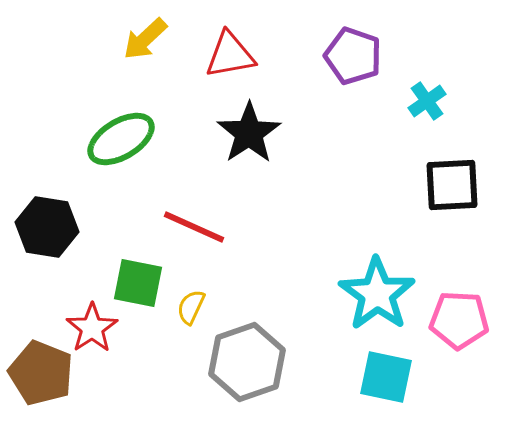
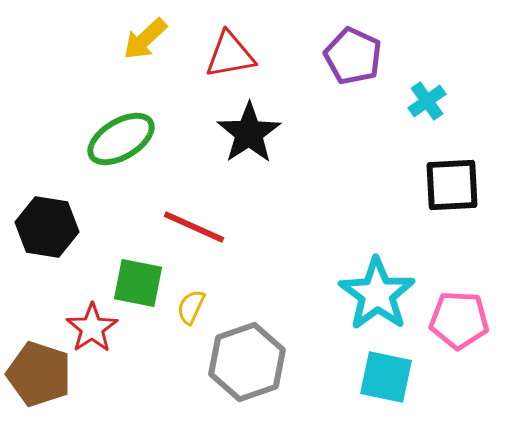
purple pentagon: rotated 6 degrees clockwise
brown pentagon: moved 2 px left, 1 px down; rotated 4 degrees counterclockwise
